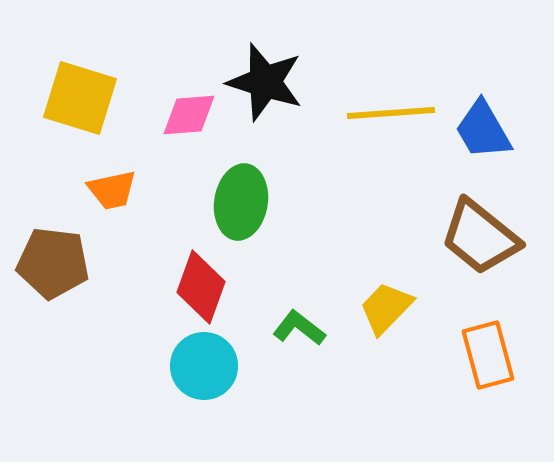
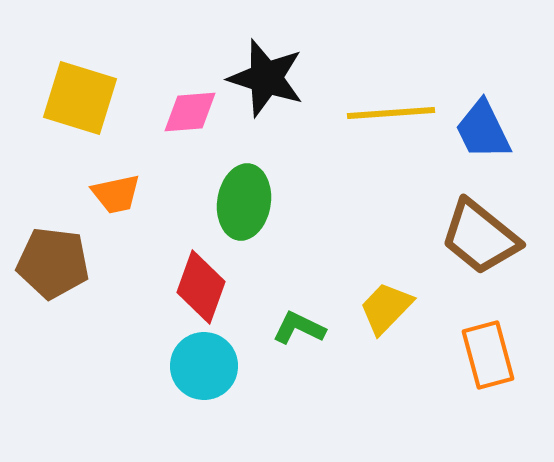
black star: moved 1 px right, 4 px up
pink diamond: moved 1 px right, 3 px up
blue trapezoid: rotated 4 degrees clockwise
orange trapezoid: moved 4 px right, 4 px down
green ellipse: moved 3 px right
green L-shape: rotated 12 degrees counterclockwise
